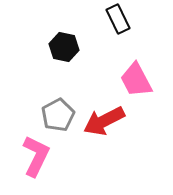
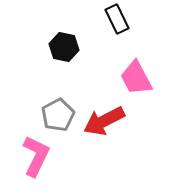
black rectangle: moved 1 px left
pink trapezoid: moved 2 px up
